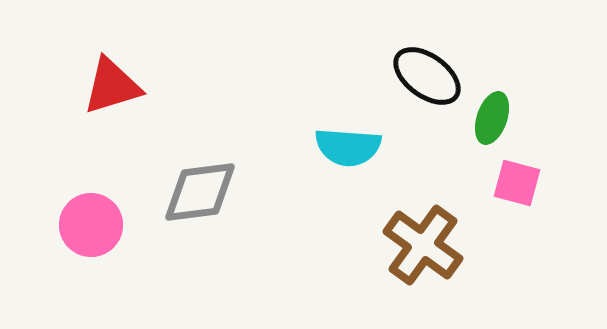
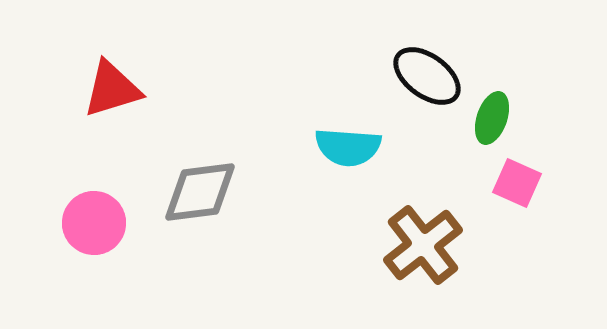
red triangle: moved 3 px down
pink square: rotated 9 degrees clockwise
pink circle: moved 3 px right, 2 px up
brown cross: rotated 16 degrees clockwise
